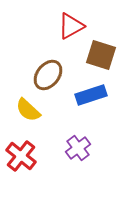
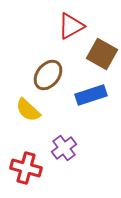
brown square: moved 1 px right, 1 px up; rotated 12 degrees clockwise
purple cross: moved 14 px left
red cross: moved 5 px right, 12 px down; rotated 24 degrees counterclockwise
